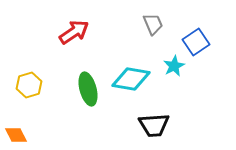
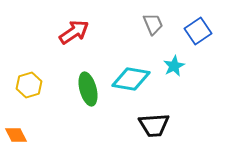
blue square: moved 2 px right, 11 px up
